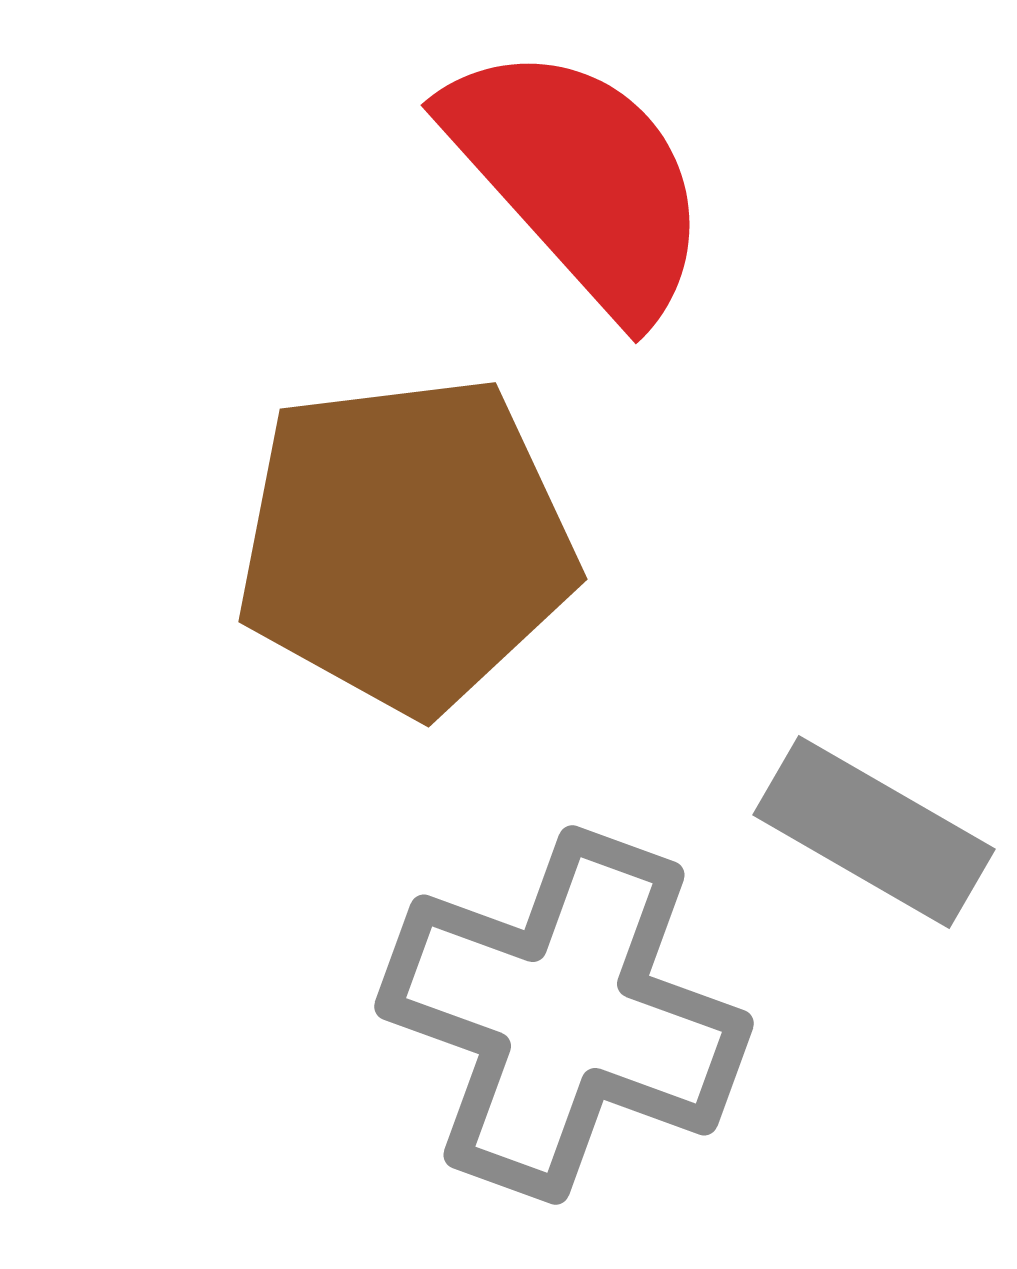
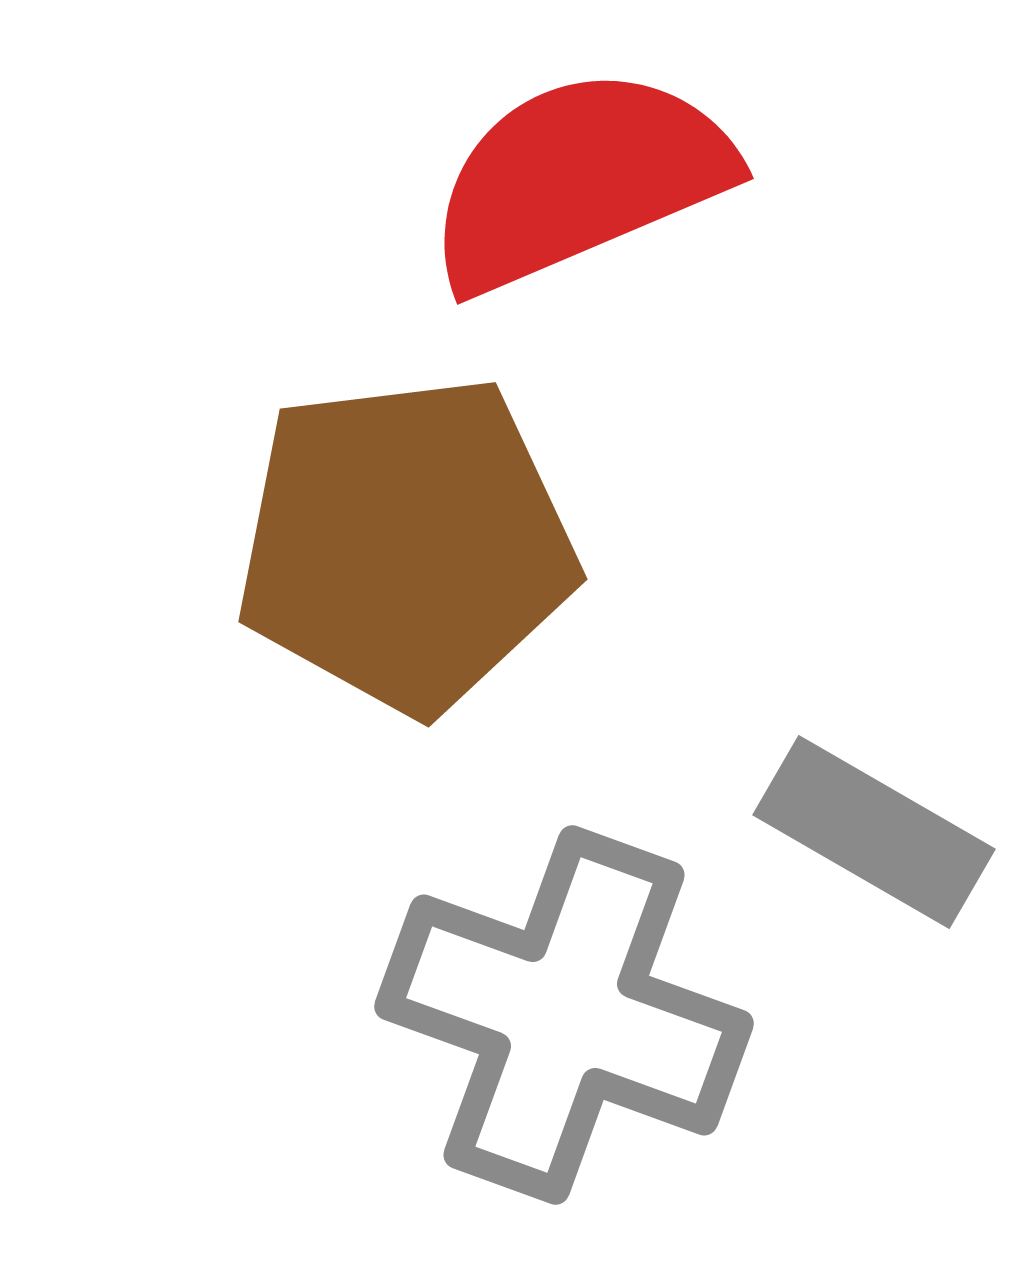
red semicircle: rotated 71 degrees counterclockwise
